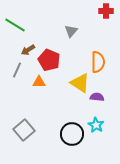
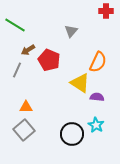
orange semicircle: rotated 25 degrees clockwise
orange triangle: moved 13 px left, 25 px down
